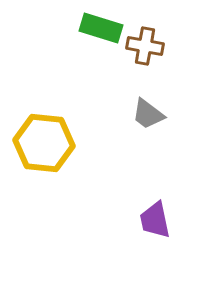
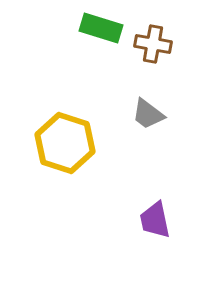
brown cross: moved 8 px right, 2 px up
yellow hexagon: moved 21 px right; rotated 12 degrees clockwise
